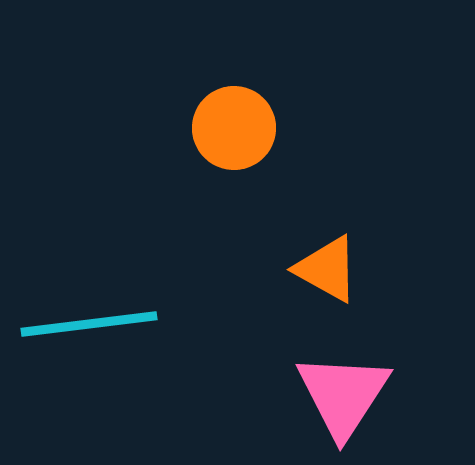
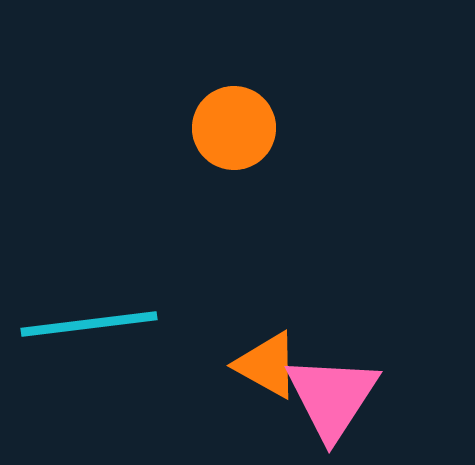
orange triangle: moved 60 px left, 96 px down
pink triangle: moved 11 px left, 2 px down
